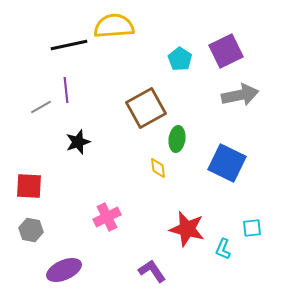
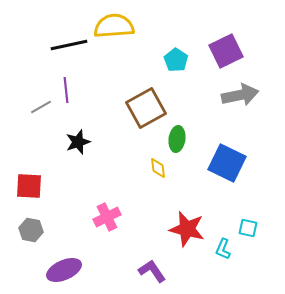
cyan pentagon: moved 4 px left, 1 px down
cyan square: moved 4 px left; rotated 18 degrees clockwise
